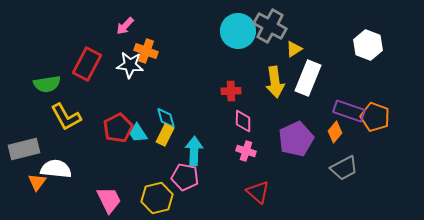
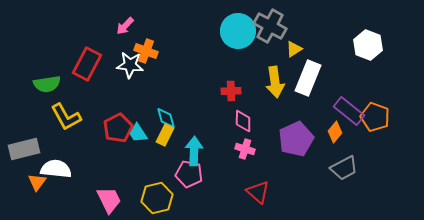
purple rectangle: rotated 20 degrees clockwise
pink cross: moved 1 px left, 2 px up
pink pentagon: moved 4 px right, 3 px up
